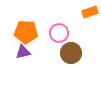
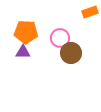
pink circle: moved 1 px right, 5 px down
purple triangle: rotated 14 degrees clockwise
